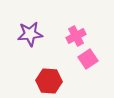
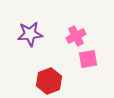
pink square: rotated 24 degrees clockwise
red hexagon: rotated 25 degrees counterclockwise
